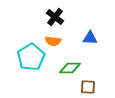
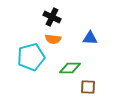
black cross: moved 3 px left; rotated 12 degrees counterclockwise
orange semicircle: moved 2 px up
cyan pentagon: rotated 16 degrees clockwise
